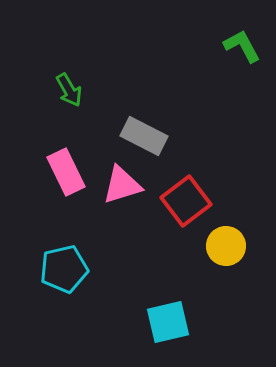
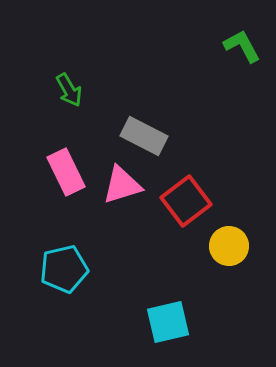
yellow circle: moved 3 px right
